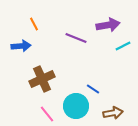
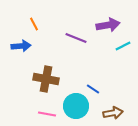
brown cross: moved 4 px right; rotated 35 degrees clockwise
pink line: rotated 42 degrees counterclockwise
